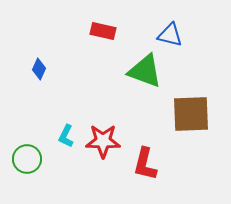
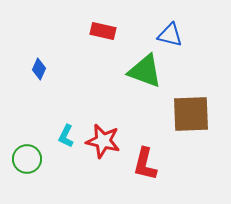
red star: rotated 12 degrees clockwise
